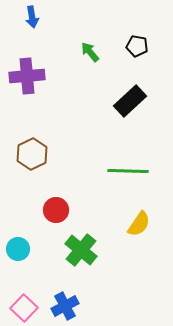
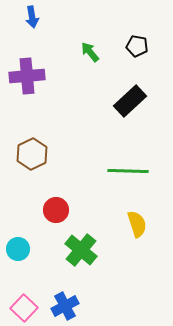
yellow semicircle: moved 2 px left; rotated 52 degrees counterclockwise
